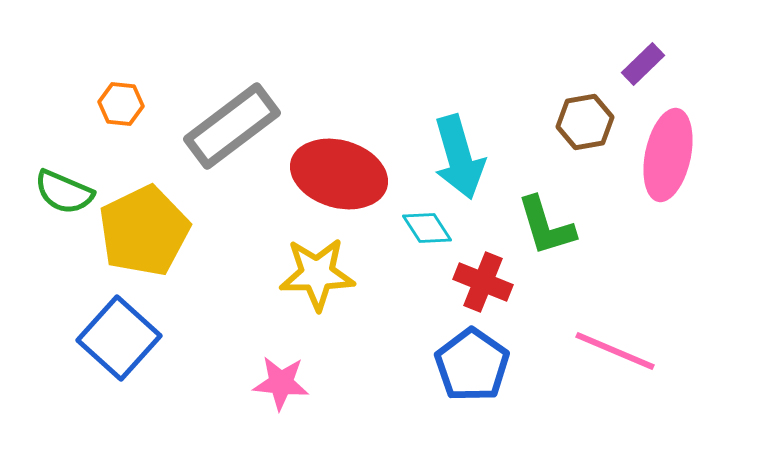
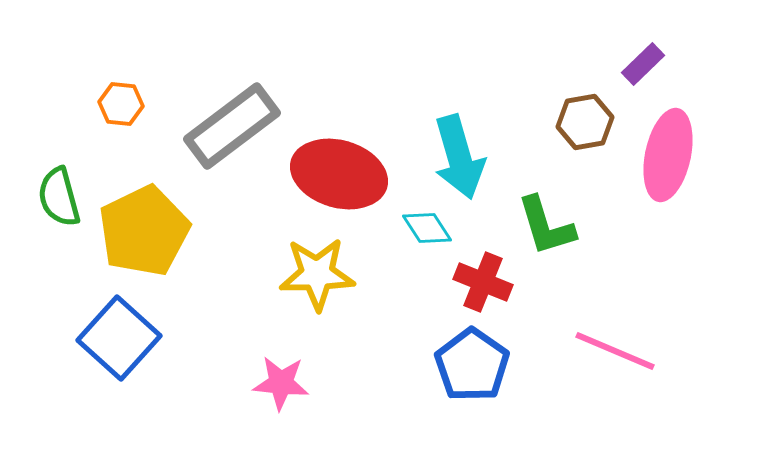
green semicircle: moved 5 px left, 5 px down; rotated 52 degrees clockwise
